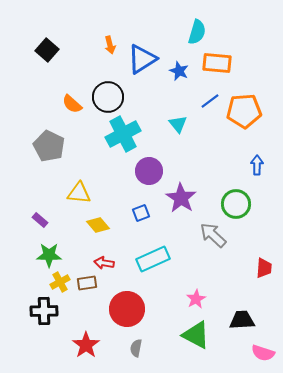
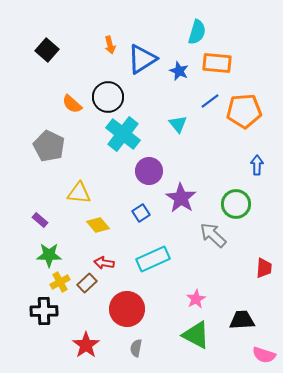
cyan cross: rotated 24 degrees counterclockwise
blue square: rotated 12 degrees counterclockwise
brown rectangle: rotated 36 degrees counterclockwise
pink semicircle: moved 1 px right, 2 px down
